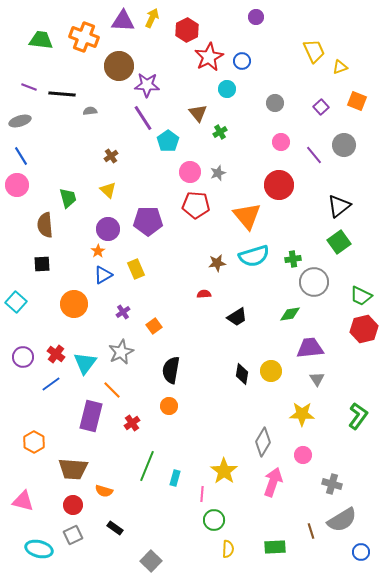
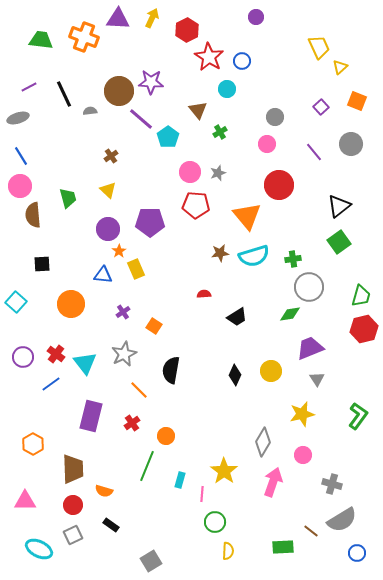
purple triangle at (123, 21): moved 5 px left, 2 px up
yellow trapezoid at (314, 51): moved 5 px right, 4 px up
red star at (209, 57): rotated 12 degrees counterclockwise
brown circle at (119, 66): moved 25 px down
yellow triangle at (340, 67): rotated 21 degrees counterclockwise
purple star at (147, 85): moved 4 px right, 3 px up
purple line at (29, 87): rotated 49 degrees counterclockwise
black line at (62, 94): moved 2 px right; rotated 60 degrees clockwise
gray circle at (275, 103): moved 14 px down
brown triangle at (198, 113): moved 3 px up
purple line at (143, 118): moved 2 px left, 1 px down; rotated 16 degrees counterclockwise
gray ellipse at (20, 121): moved 2 px left, 3 px up
cyan pentagon at (168, 141): moved 4 px up
pink circle at (281, 142): moved 14 px left, 2 px down
gray circle at (344, 145): moved 7 px right, 1 px up
purple line at (314, 155): moved 3 px up
pink circle at (17, 185): moved 3 px right, 1 px down
purple pentagon at (148, 221): moved 2 px right, 1 px down
brown semicircle at (45, 225): moved 12 px left, 10 px up
orange star at (98, 251): moved 21 px right
brown star at (217, 263): moved 3 px right, 10 px up
blue triangle at (103, 275): rotated 36 degrees clockwise
gray circle at (314, 282): moved 5 px left, 5 px down
green trapezoid at (361, 296): rotated 100 degrees counterclockwise
orange circle at (74, 304): moved 3 px left
orange square at (154, 326): rotated 21 degrees counterclockwise
purple trapezoid at (310, 348): rotated 16 degrees counterclockwise
gray star at (121, 352): moved 3 px right, 2 px down
cyan triangle at (85, 363): rotated 15 degrees counterclockwise
black diamond at (242, 374): moved 7 px left, 1 px down; rotated 15 degrees clockwise
orange line at (112, 390): moved 27 px right
orange circle at (169, 406): moved 3 px left, 30 px down
yellow star at (302, 414): rotated 15 degrees counterclockwise
orange hexagon at (34, 442): moved 1 px left, 2 px down
brown trapezoid at (73, 469): rotated 96 degrees counterclockwise
cyan rectangle at (175, 478): moved 5 px right, 2 px down
pink triangle at (23, 501): moved 2 px right; rotated 15 degrees counterclockwise
green circle at (214, 520): moved 1 px right, 2 px down
black rectangle at (115, 528): moved 4 px left, 3 px up
brown line at (311, 531): rotated 35 degrees counterclockwise
green rectangle at (275, 547): moved 8 px right
cyan ellipse at (39, 549): rotated 12 degrees clockwise
yellow semicircle at (228, 549): moved 2 px down
blue circle at (361, 552): moved 4 px left, 1 px down
gray square at (151, 561): rotated 15 degrees clockwise
